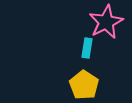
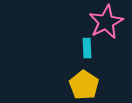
cyan rectangle: rotated 12 degrees counterclockwise
